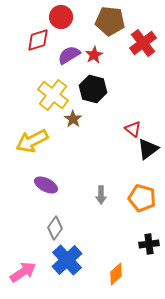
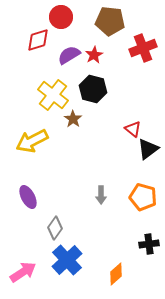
red cross: moved 5 px down; rotated 16 degrees clockwise
purple ellipse: moved 18 px left, 12 px down; rotated 35 degrees clockwise
orange pentagon: moved 1 px right, 1 px up
